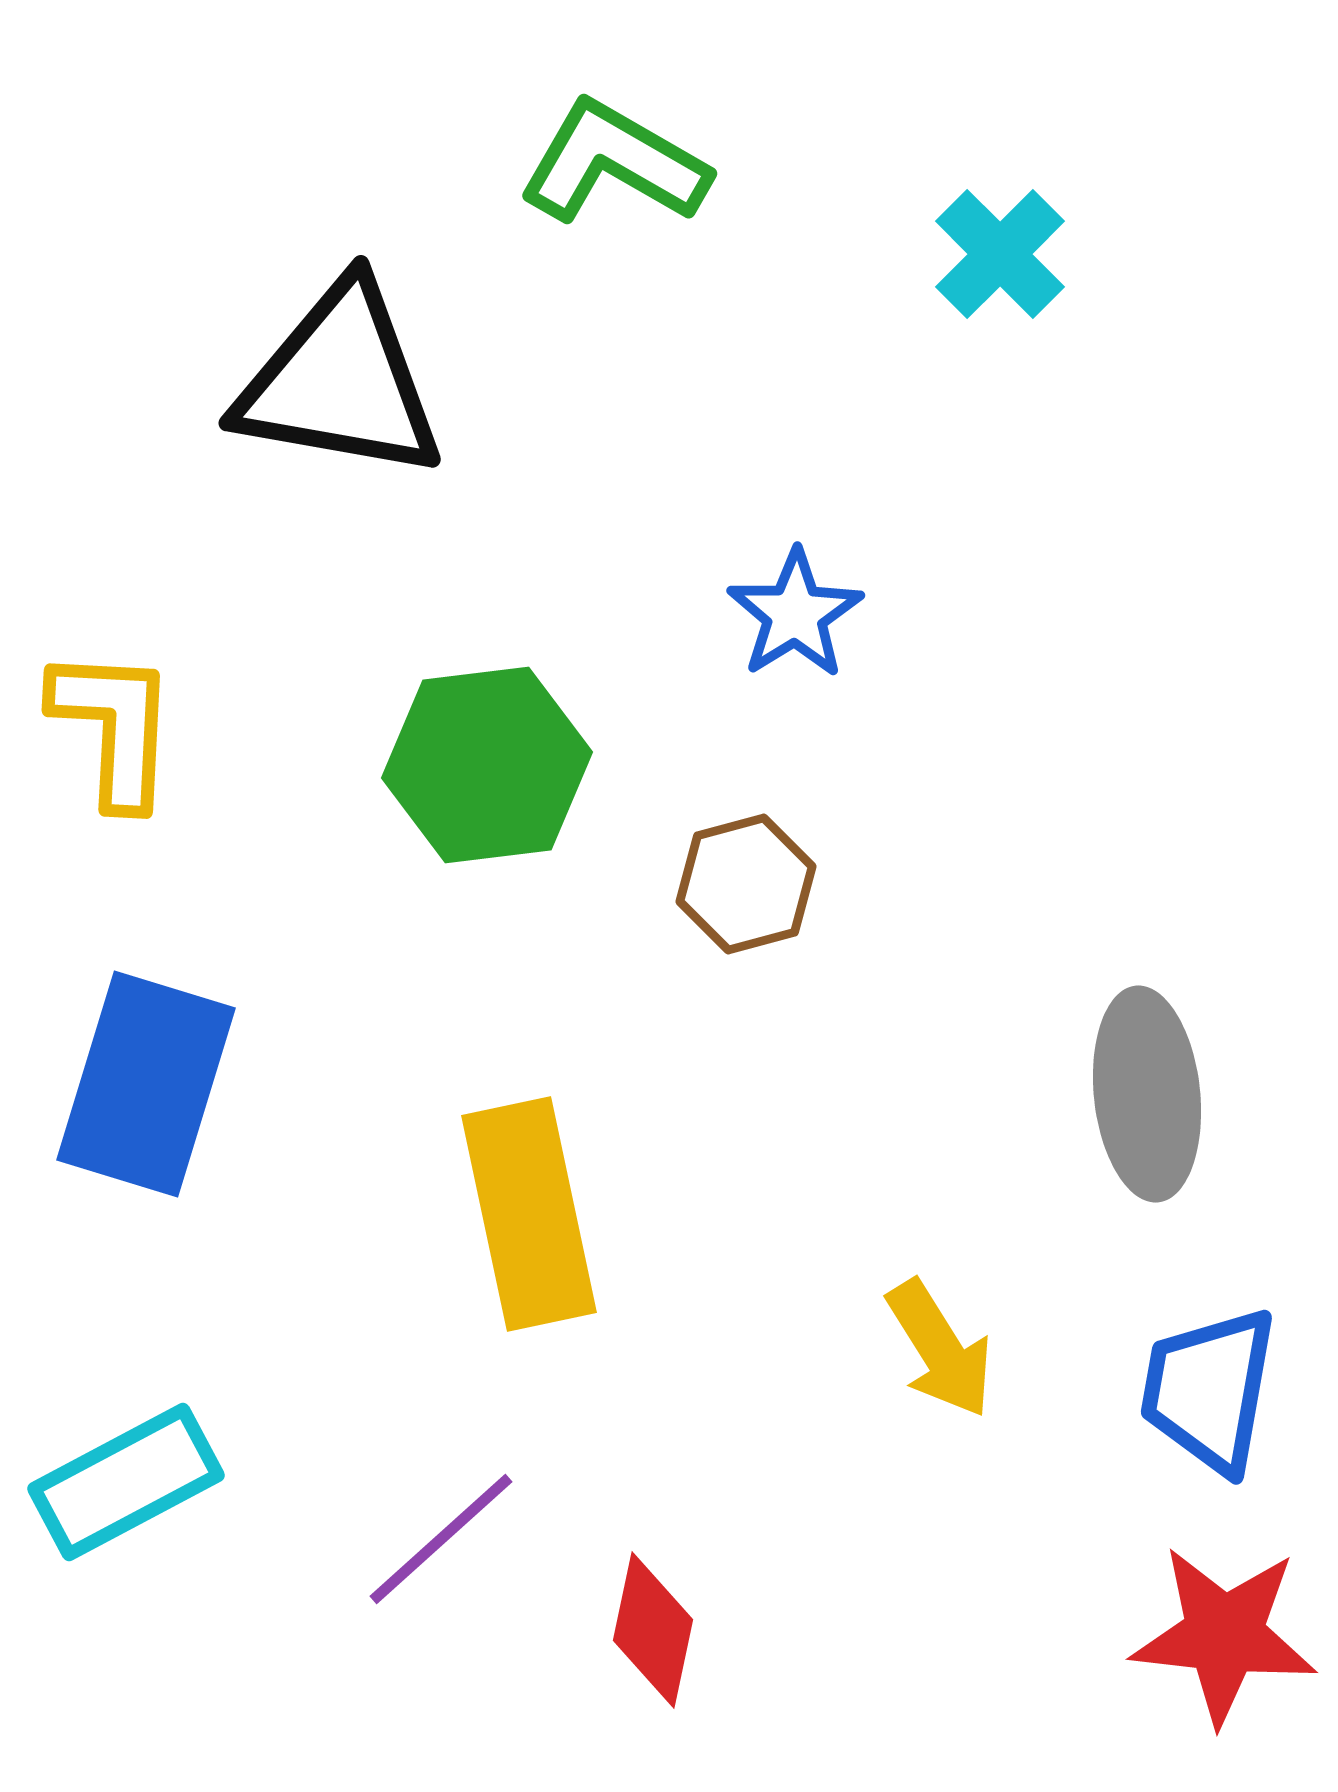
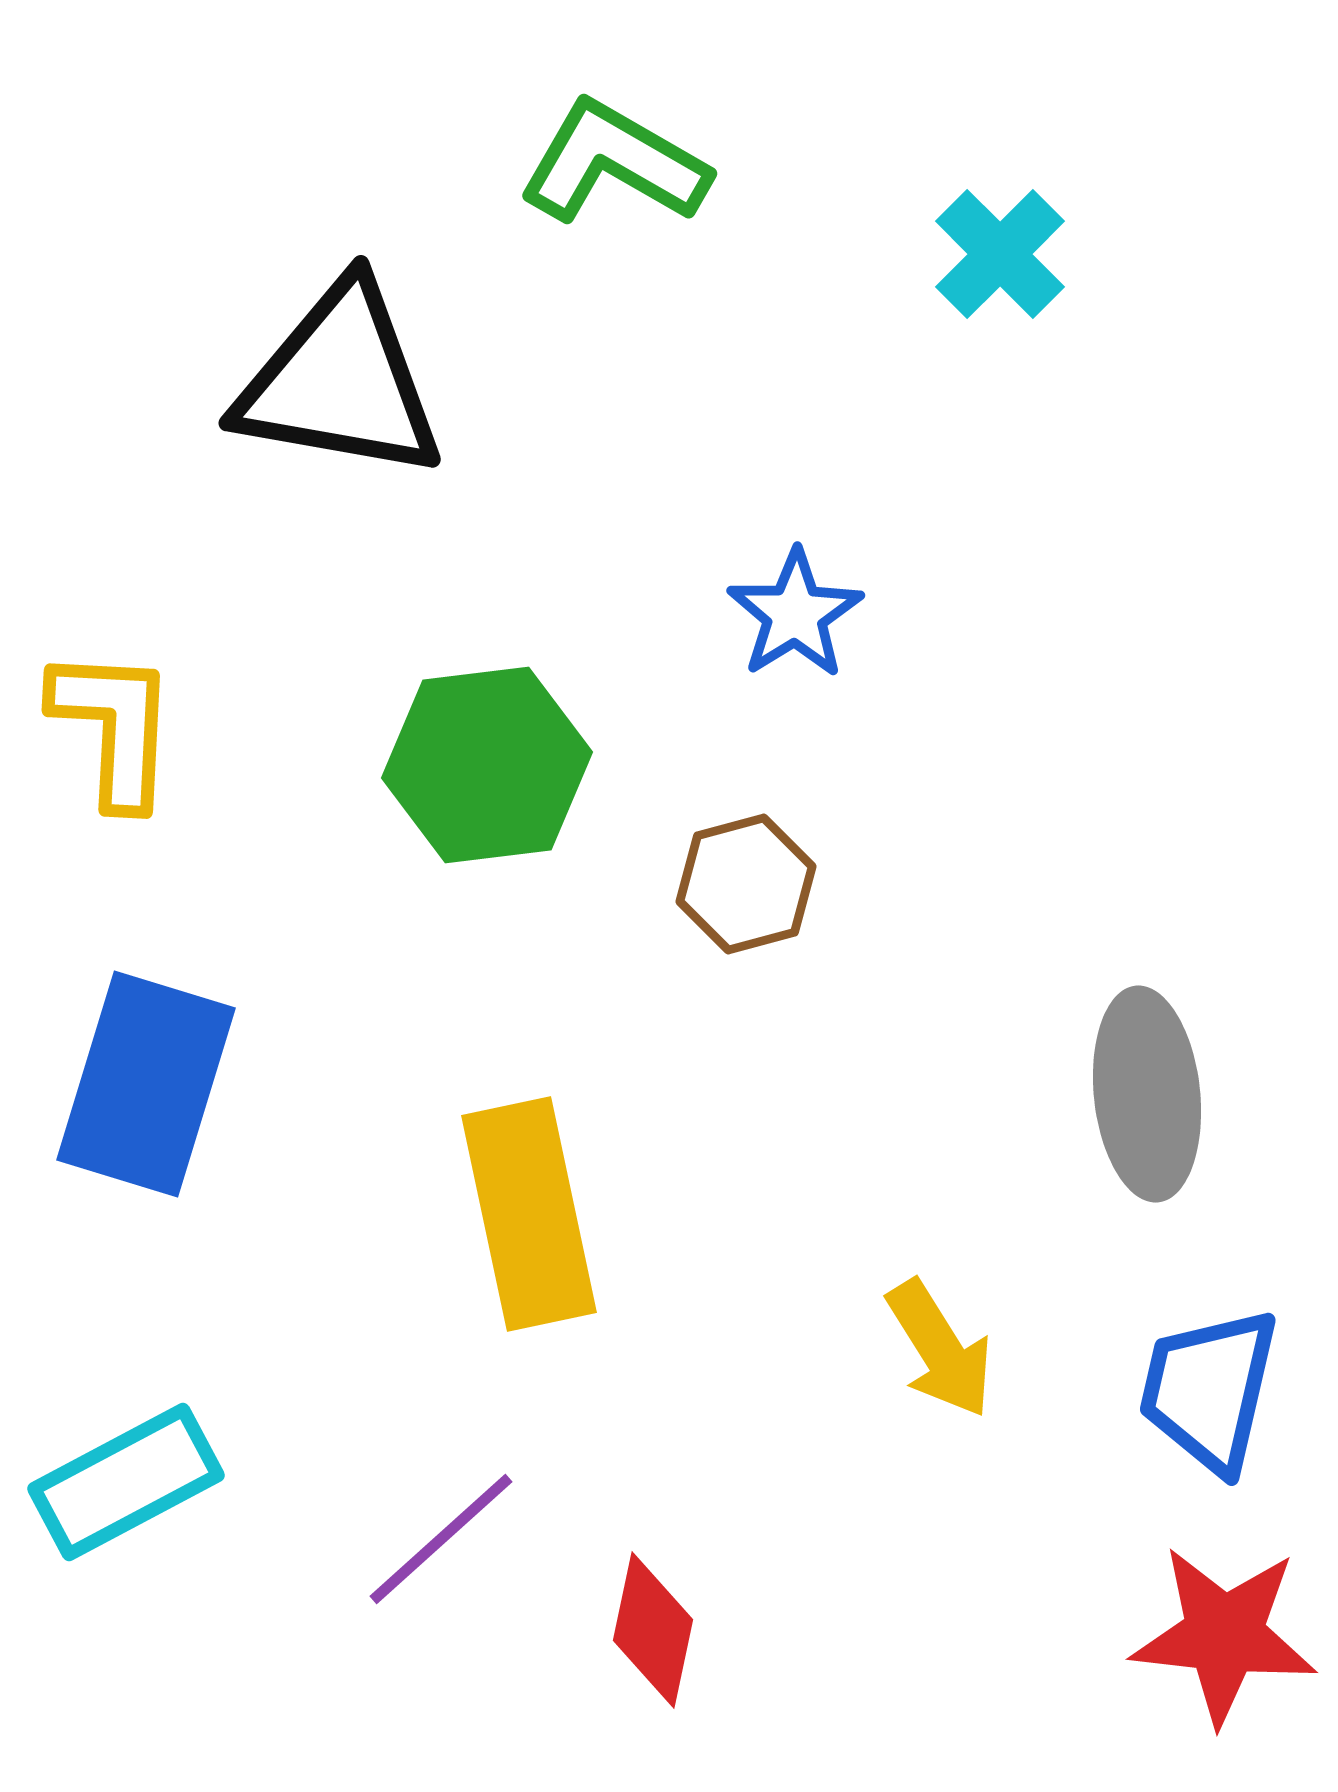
blue trapezoid: rotated 3 degrees clockwise
